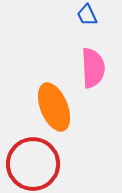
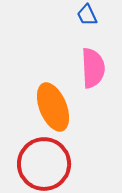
orange ellipse: moved 1 px left
red circle: moved 11 px right
